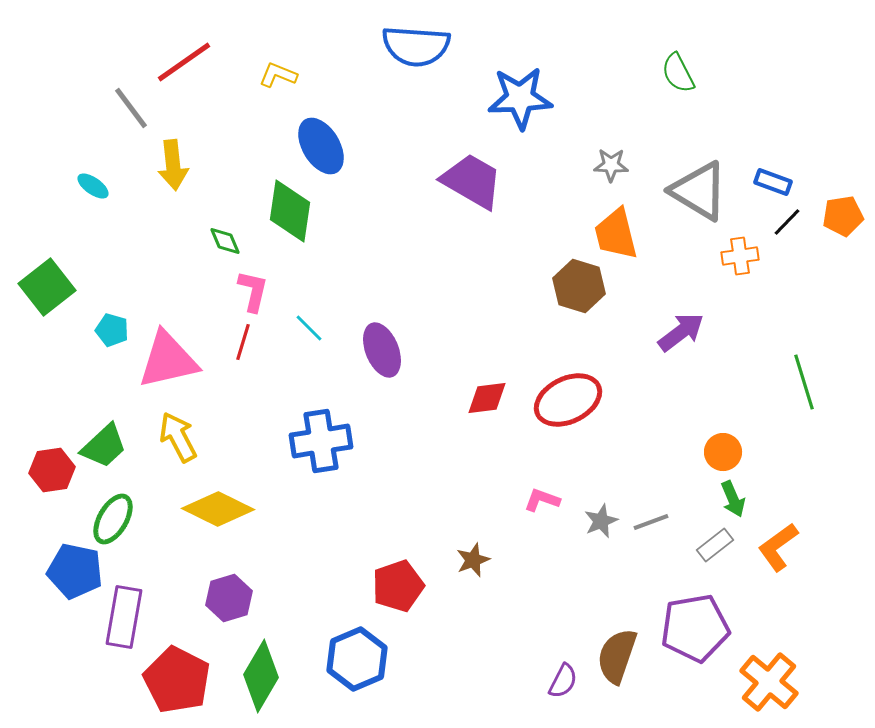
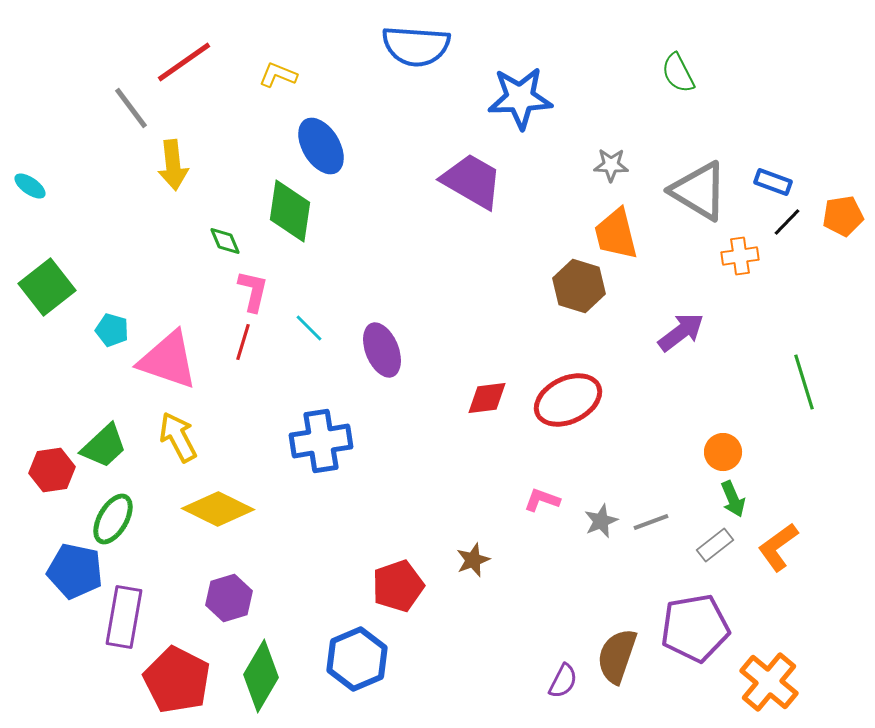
cyan ellipse at (93, 186): moved 63 px left
pink triangle at (168, 360): rotated 32 degrees clockwise
